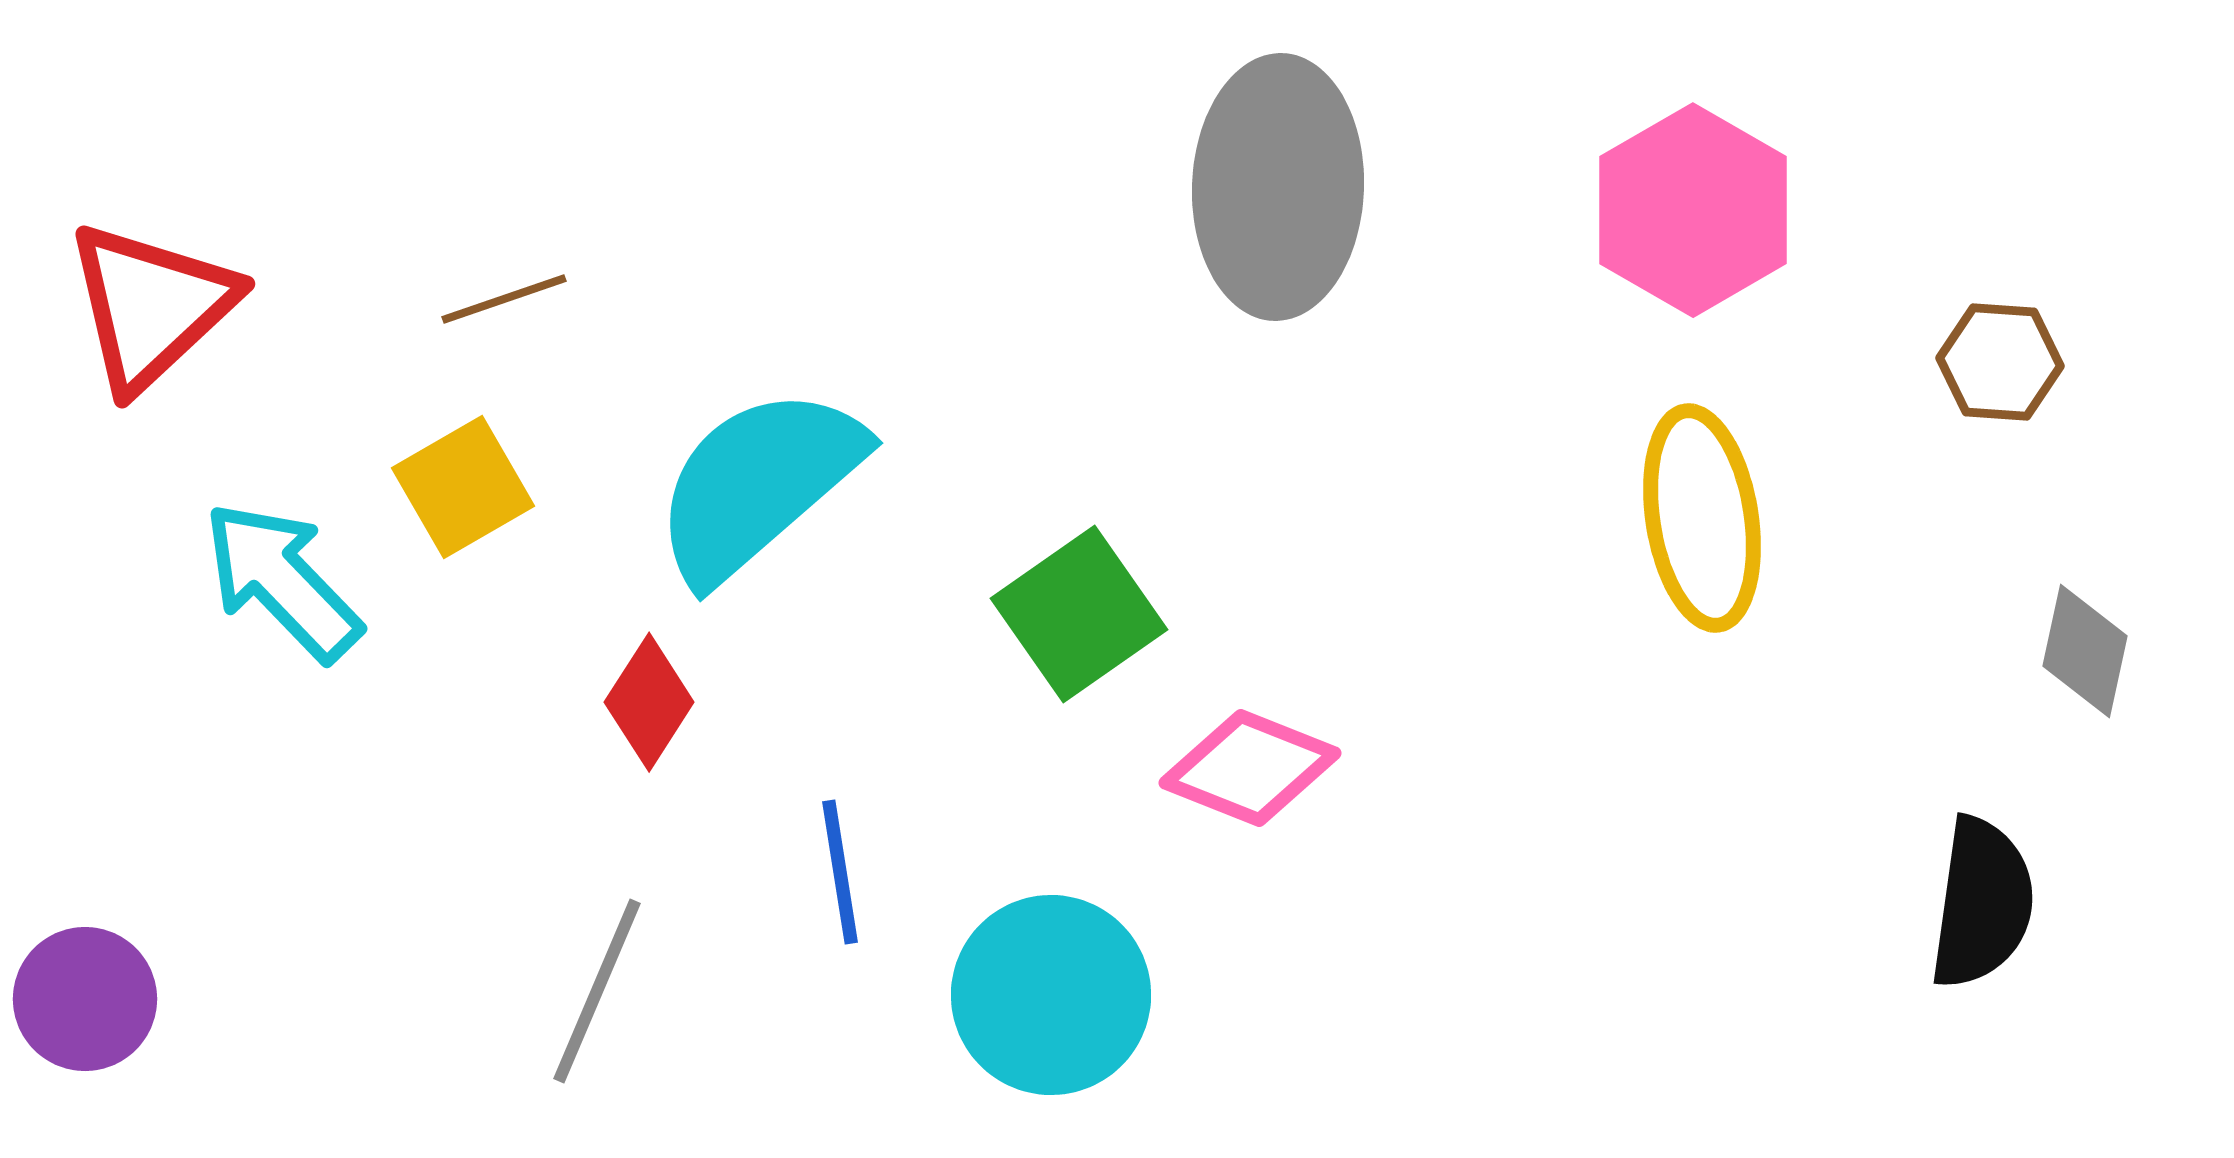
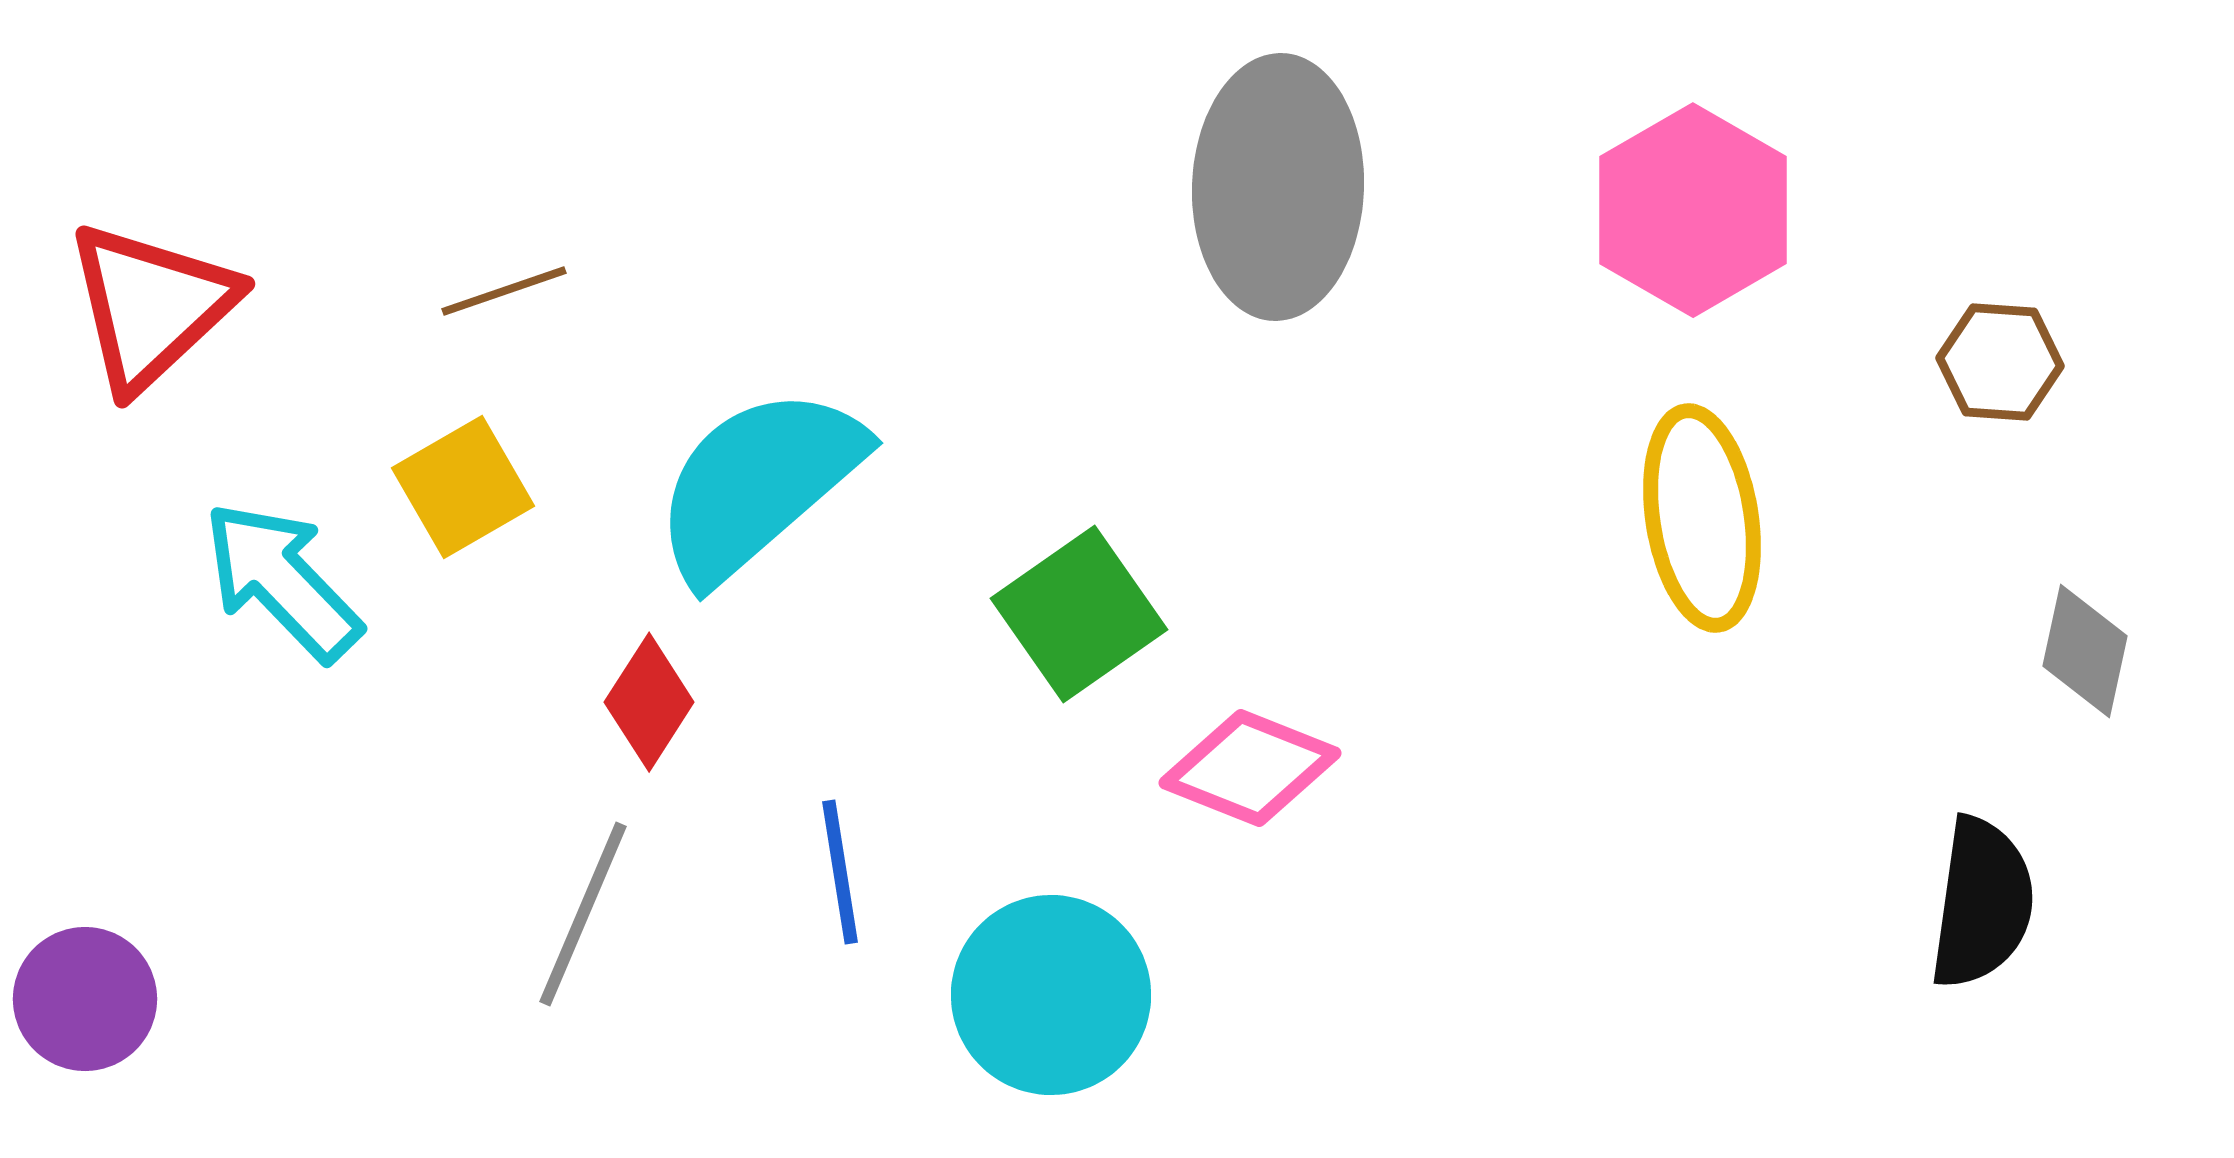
brown line: moved 8 px up
gray line: moved 14 px left, 77 px up
